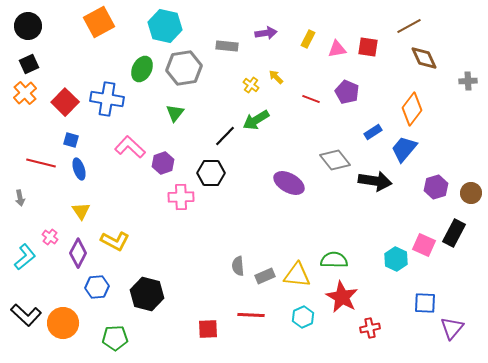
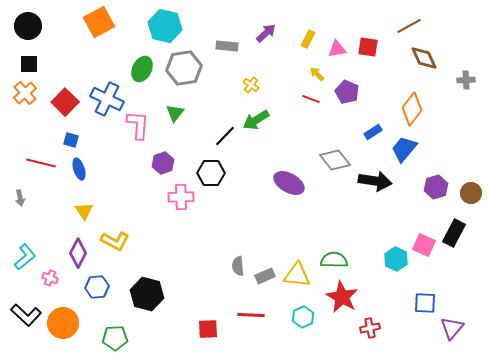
purple arrow at (266, 33): rotated 35 degrees counterclockwise
black square at (29, 64): rotated 24 degrees clockwise
yellow arrow at (276, 77): moved 41 px right, 3 px up
gray cross at (468, 81): moved 2 px left, 1 px up
blue cross at (107, 99): rotated 16 degrees clockwise
pink L-shape at (130, 147): moved 8 px right, 22 px up; rotated 52 degrees clockwise
yellow triangle at (81, 211): moved 3 px right
pink cross at (50, 237): moved 41 px down; rotated 14 degrees counterclockwise
